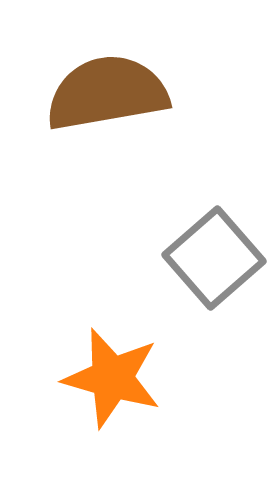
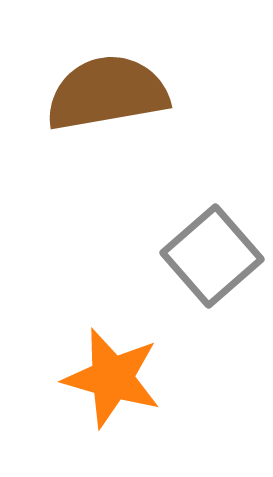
gray square: moved 2 px left, 2 px up
